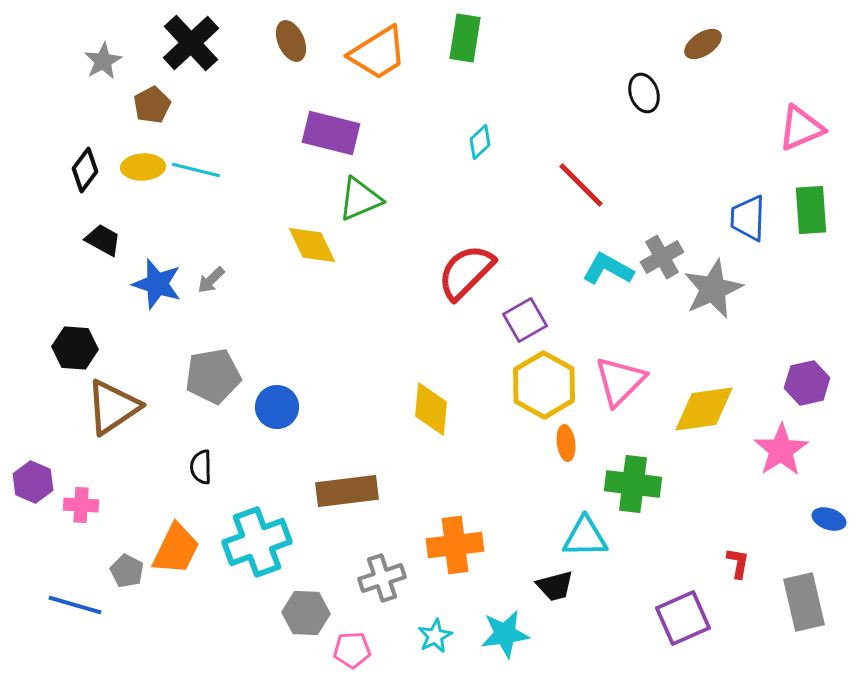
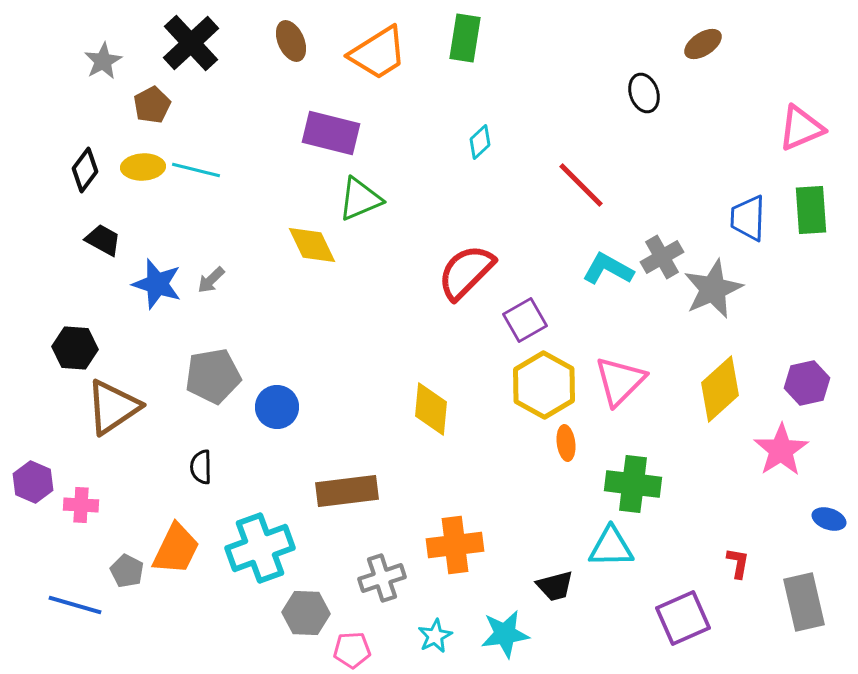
yellow diamond at (704, 409): moved 16 px right, 20 px up; rotated 34 degrees counterclockwise
cyan triangle at (585, 537): moved 26 px right, 10 px down
cyan cross at (257, 542): moved 3 px right, 6 px down
